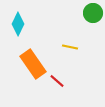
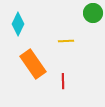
yellow line: moved 4 px left, 6 px up; rotated 14 degrees counterclockwise
red line: moved 6 px right; rotated 49 degrees clockwise
